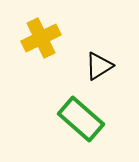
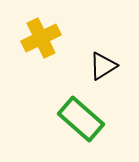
black triangle: moved 4 px right
